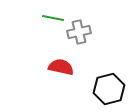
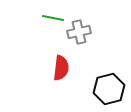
red semicircle: moved 1 px down; rotated 85 degrees clockwise
